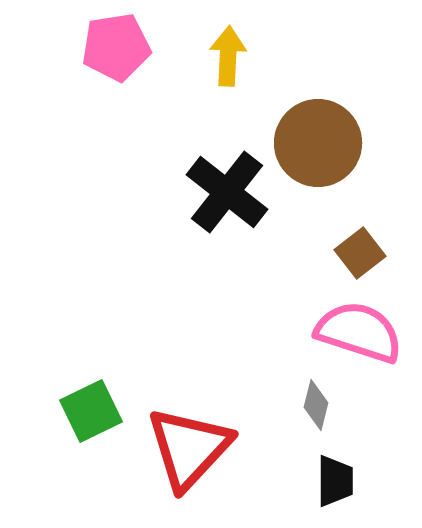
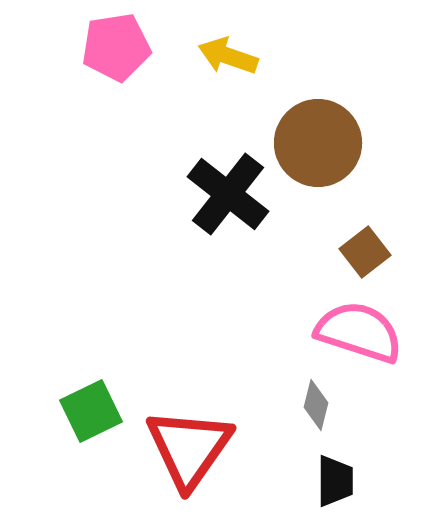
yellow arrow: rotated 74 degrees counterclockwise
black cross: moved 1 px right, 2 px down
brown square: moved 5 px right, 1 px up
red triangle: rotated 8 degrees counterclockwise
